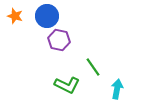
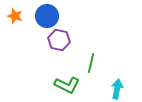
green line: moved 2 px left, 4 px up; rotated 48 degrees clockwise
